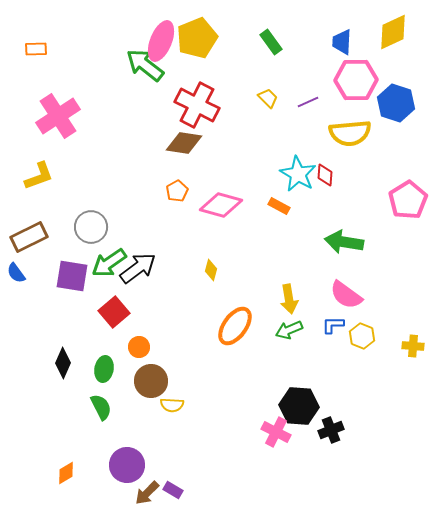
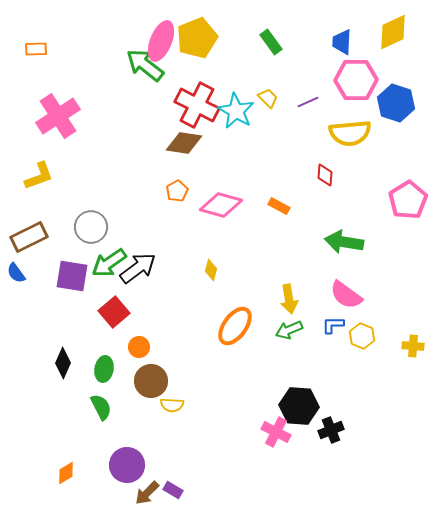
cyan star at (298, 174): moved 62 px left, 63 px up
